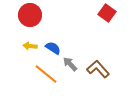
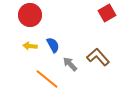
red square: rotated 24 degrees clockwise
blue semicircle: moved 3 px up; rotated 28 degrees clockwise
brown L-shape: moved 12 px up
orange line: moved 1 px right, 5 px down
